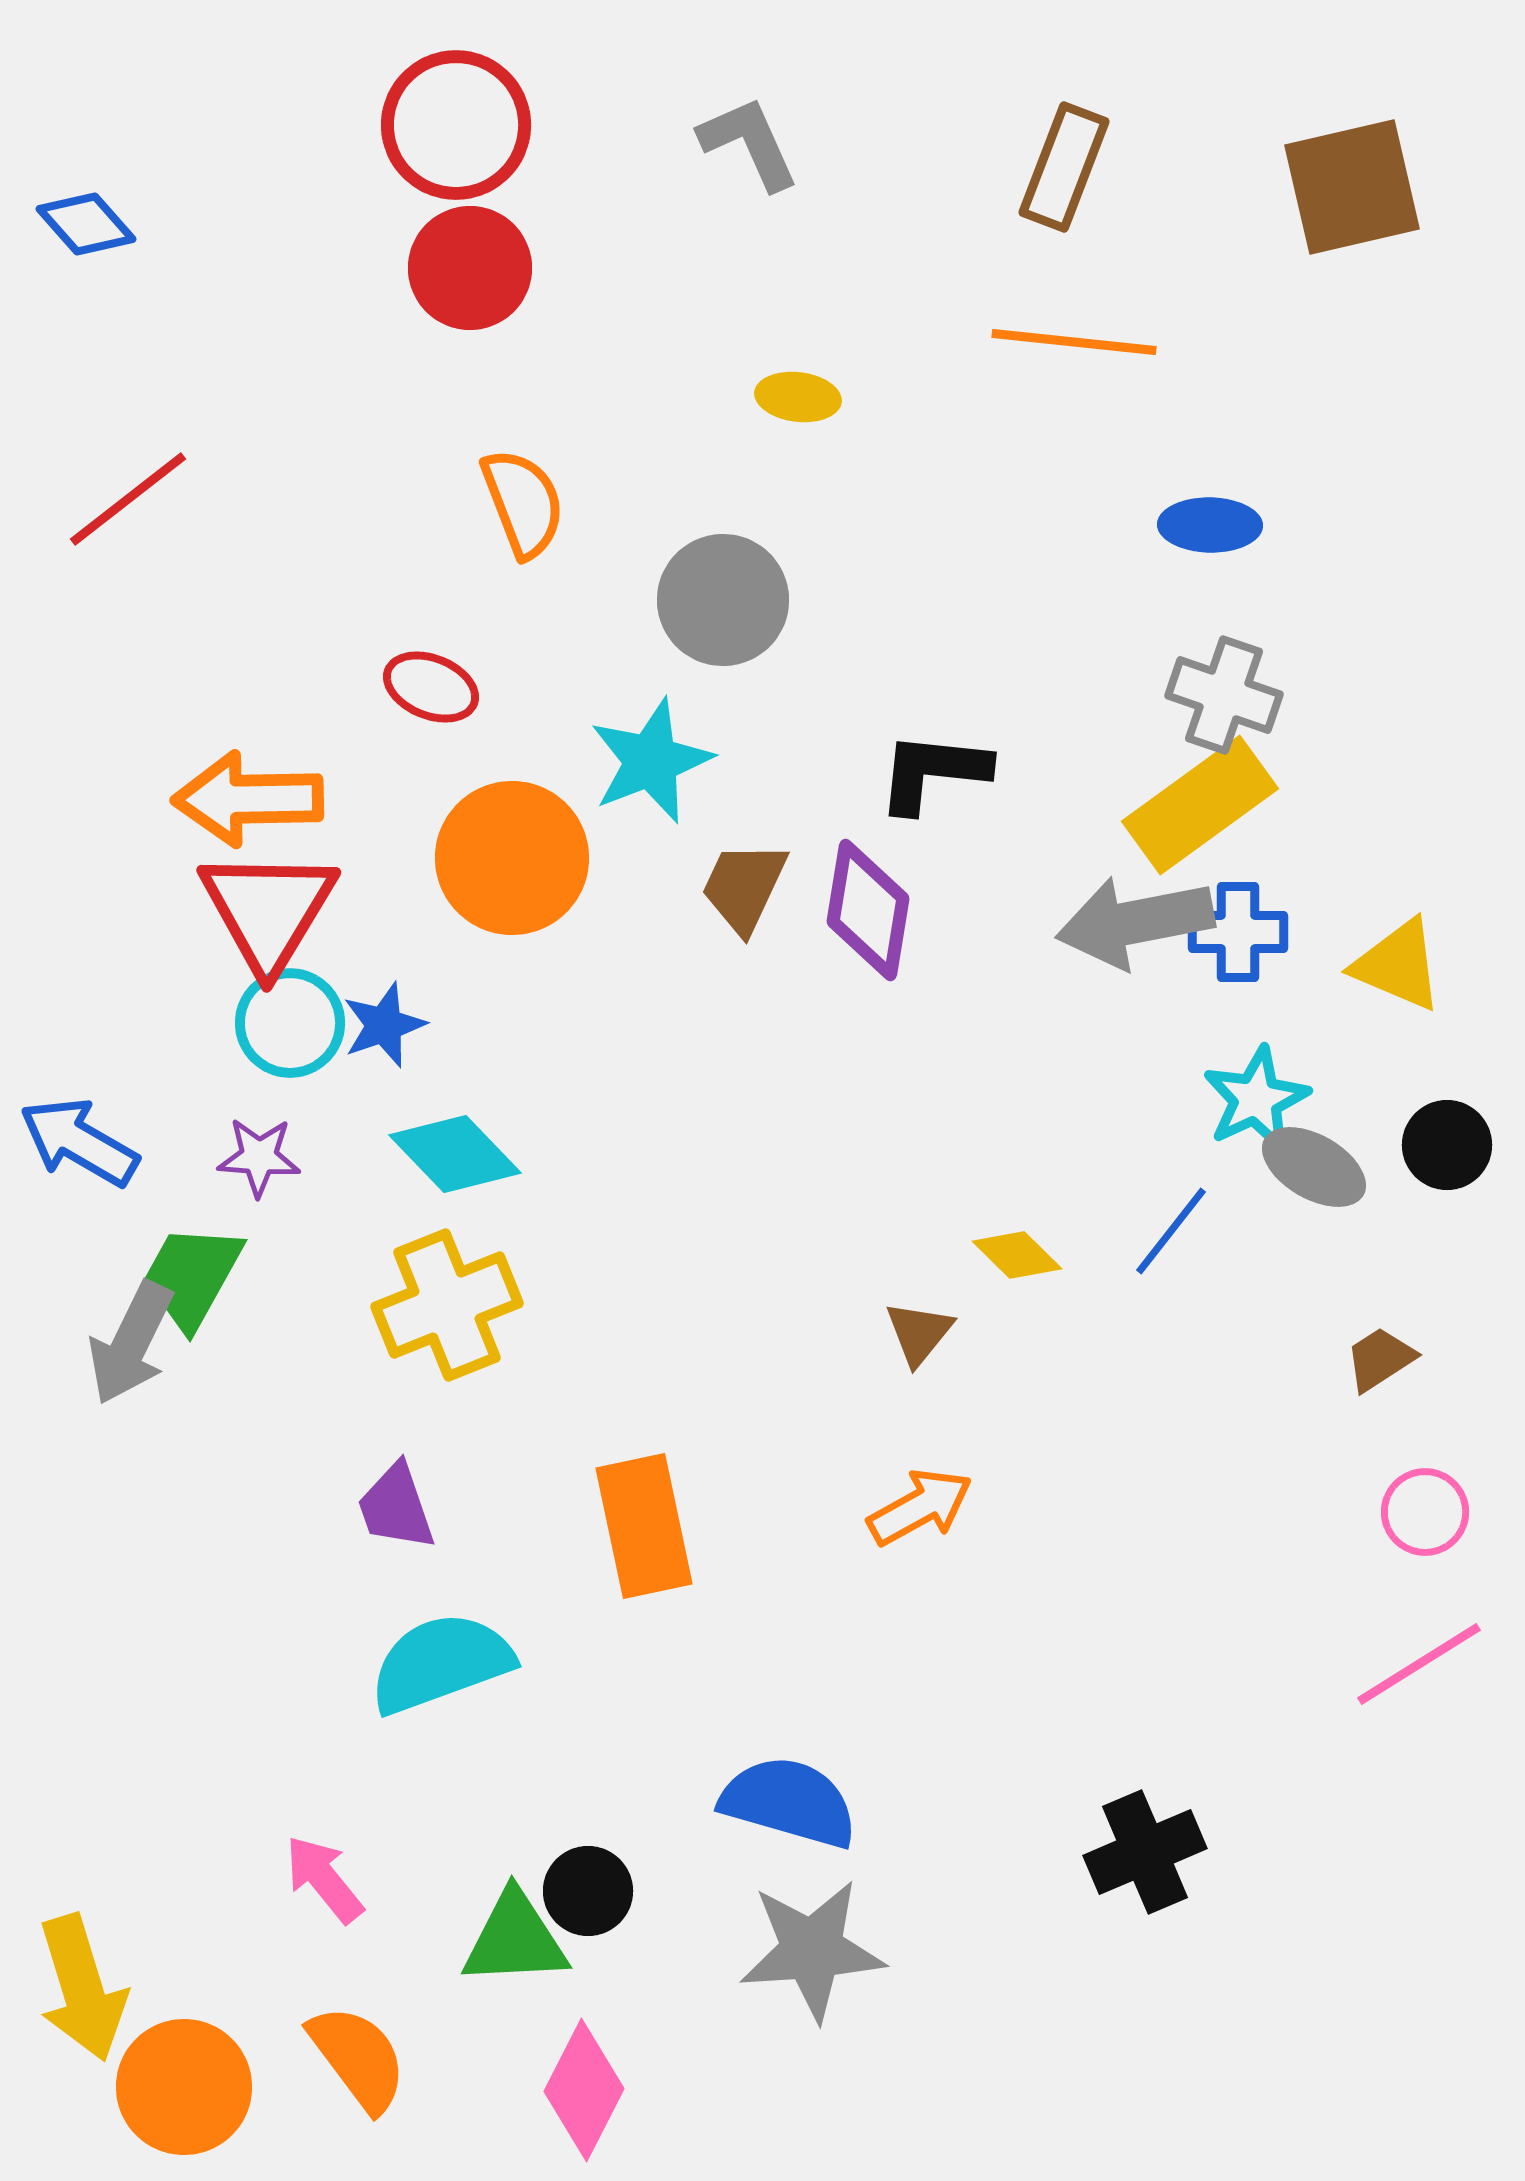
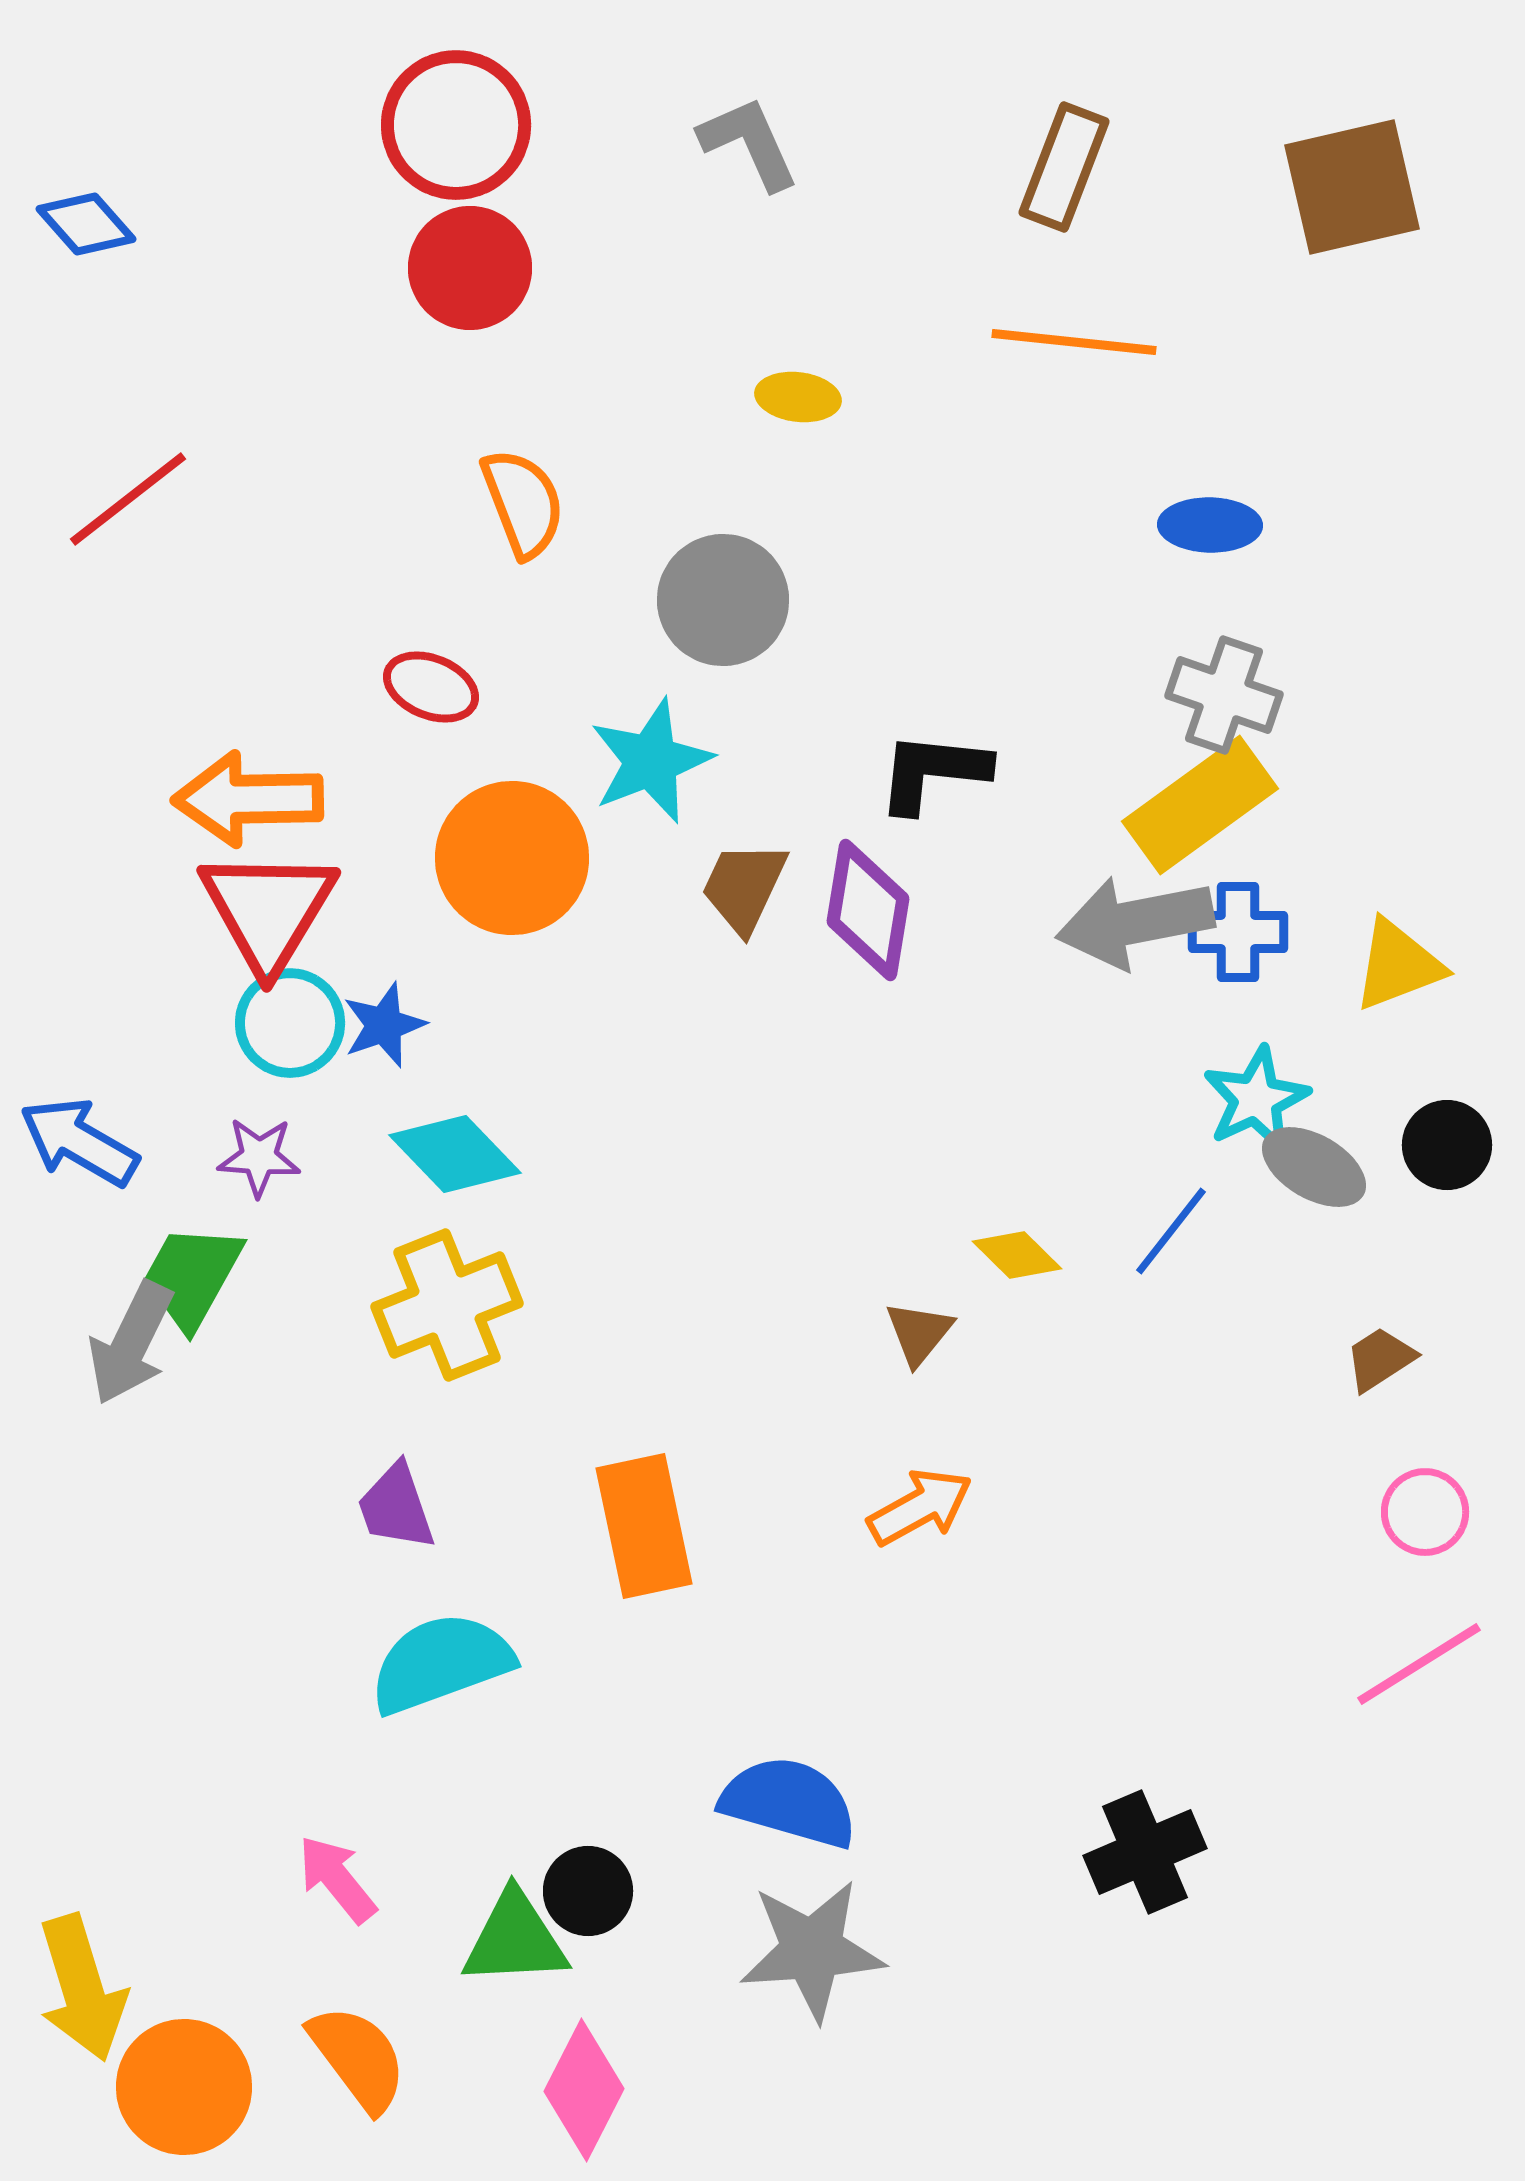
yellow triangle at (1398, 965): rotated 44 degrees counterclockwise
pink arrow at (324, 1879): moved 13 px right
